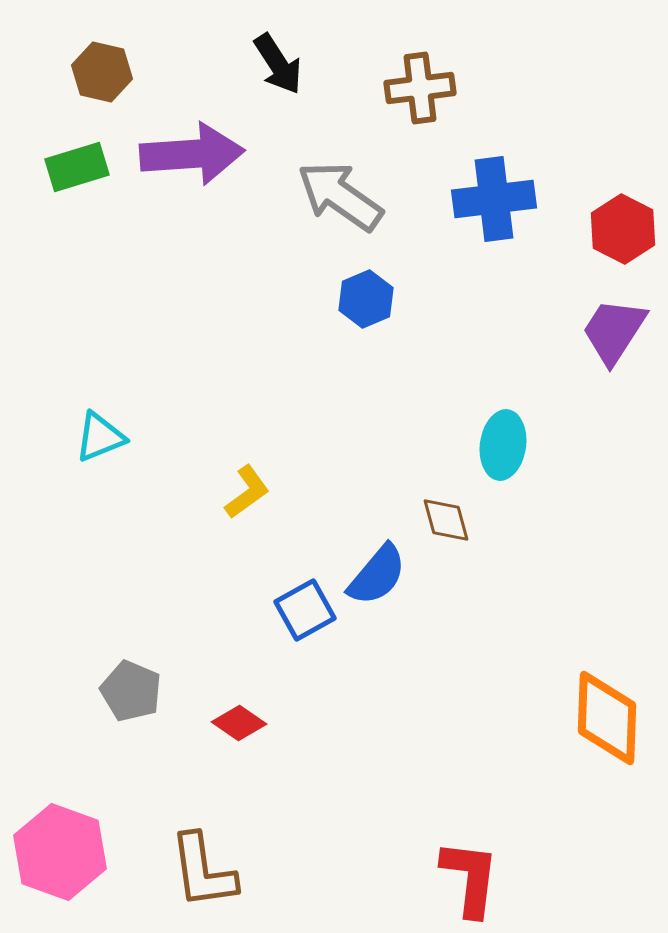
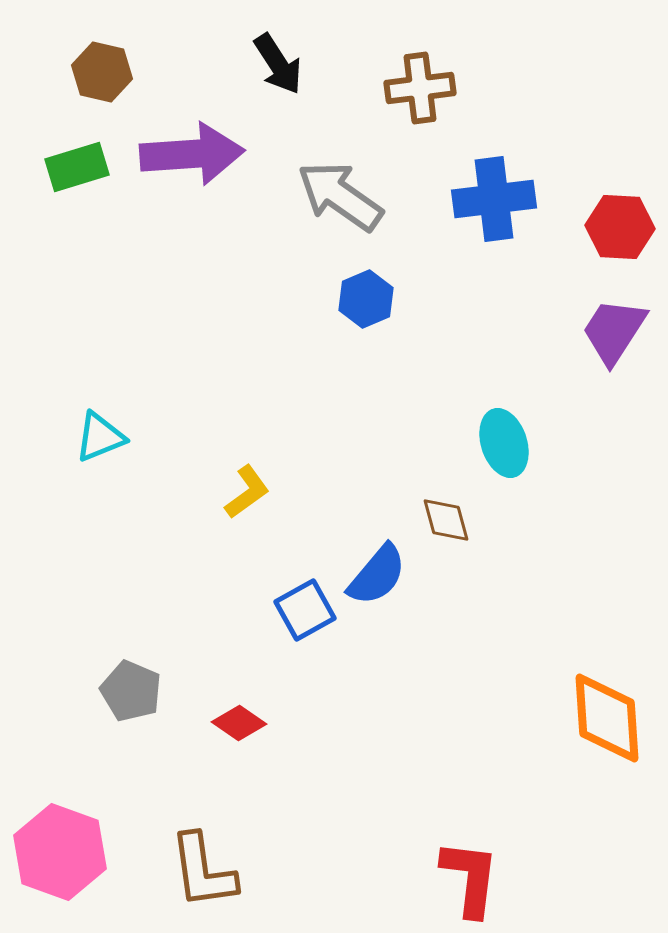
red hexagon: moved 3 px left, 2 px up; rotated 24 degrees counterclockwise
cyan ellipse: moved 1 px right, 2 px up; rotated 26 degrees counterclockwise
orange diamond: rotated 6 degrees counterclockwise
